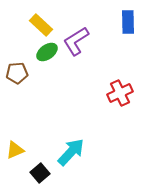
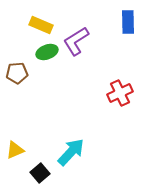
yellow rectangle: rotated 20 degrees counterclockwise
green ellipse: rotated 15 degrees clockwise
